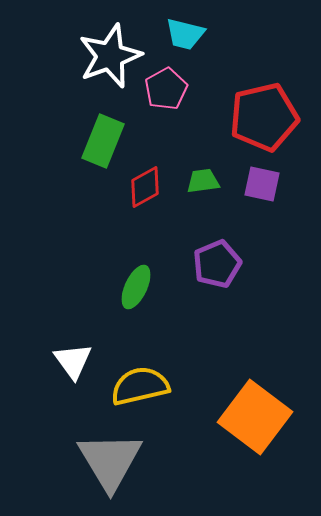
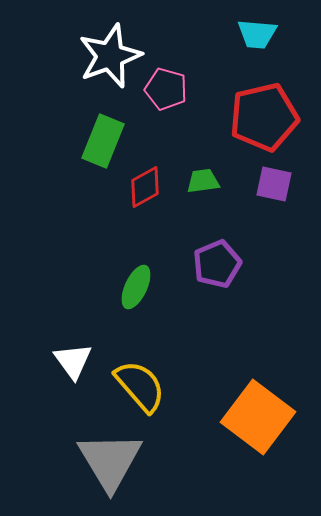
cyan trapezoid: moved 72 px right; rotated 9 degrees counterclockwise
pink pentagon: rotated 27 degrees counterclockwise
purple square: moved 12 px right
yellow semicircle: rotated 62 degrees clockwise
orange square: moved 3 px right
